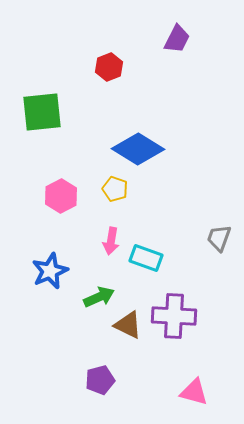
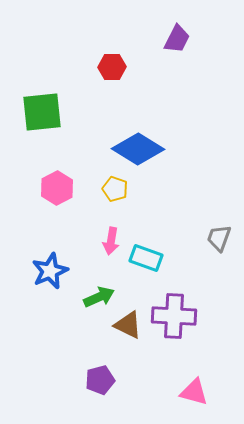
red hexagon: moved 3 px right; rotated 20 degrees clockwise
pink hexagon: moved 4 px left, 8 px up
